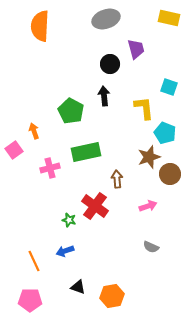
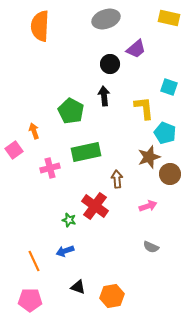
purple trapezoid: rotated 65 degrees clockwise
